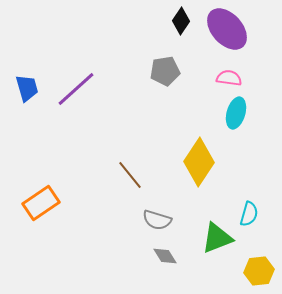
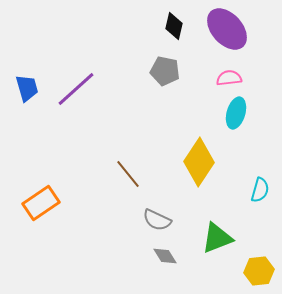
black diamond: moved 7 px left, 5 px down; rotated 20 degrees counterclockwise
gray pentagon: rotated 20 degrees clockwise
pink semicircle: rotated 15 degrees counterclockwise
brown line: moved 2 px left, 1 px up
cyan semicircle: moved 11 px right, 24 px up
gray semicircle: rotated 8 degrees clockwise
